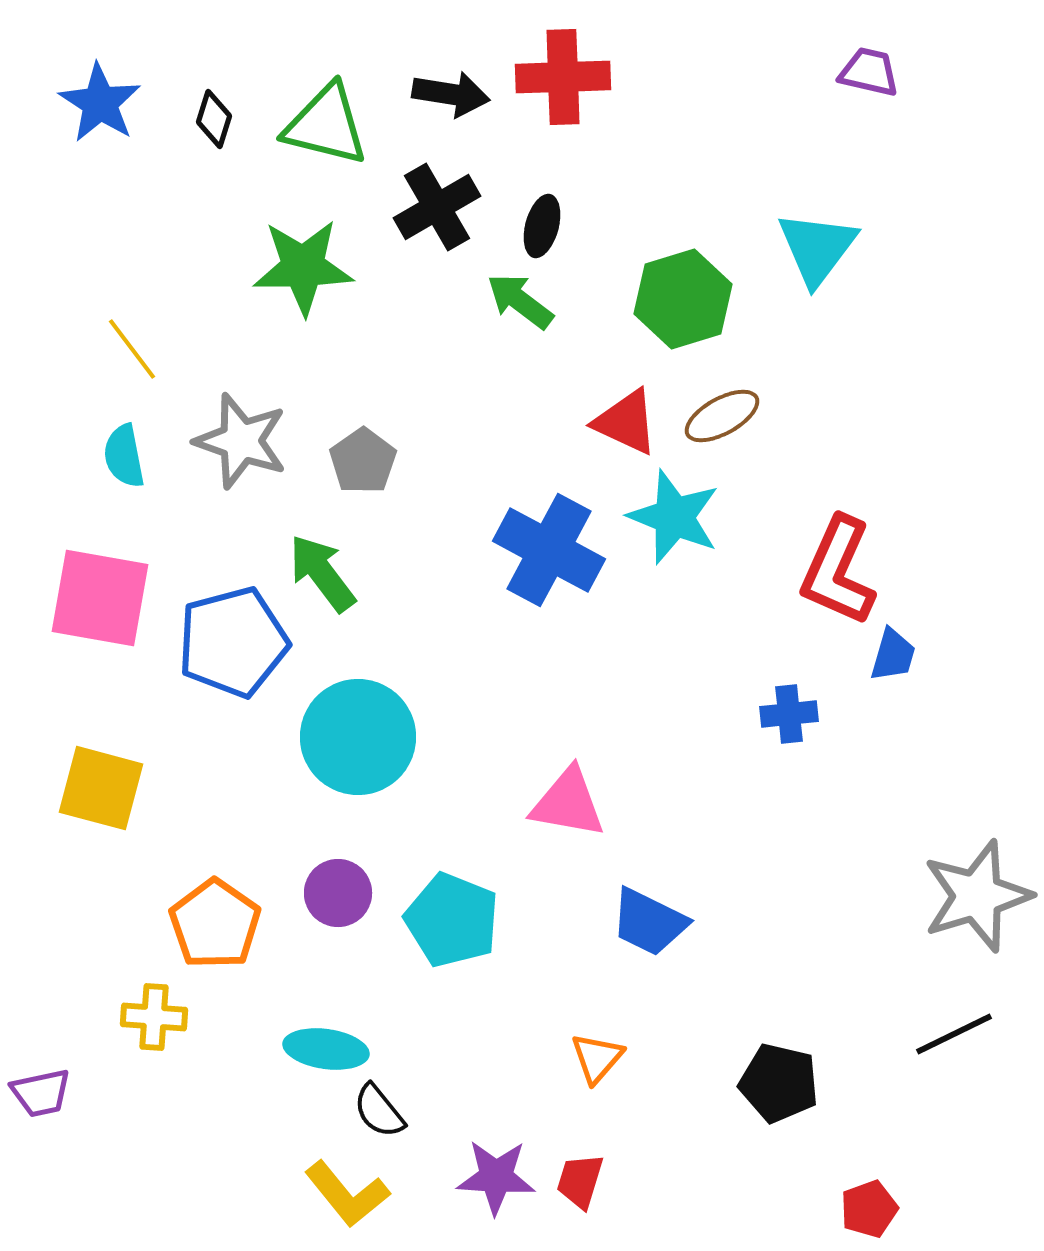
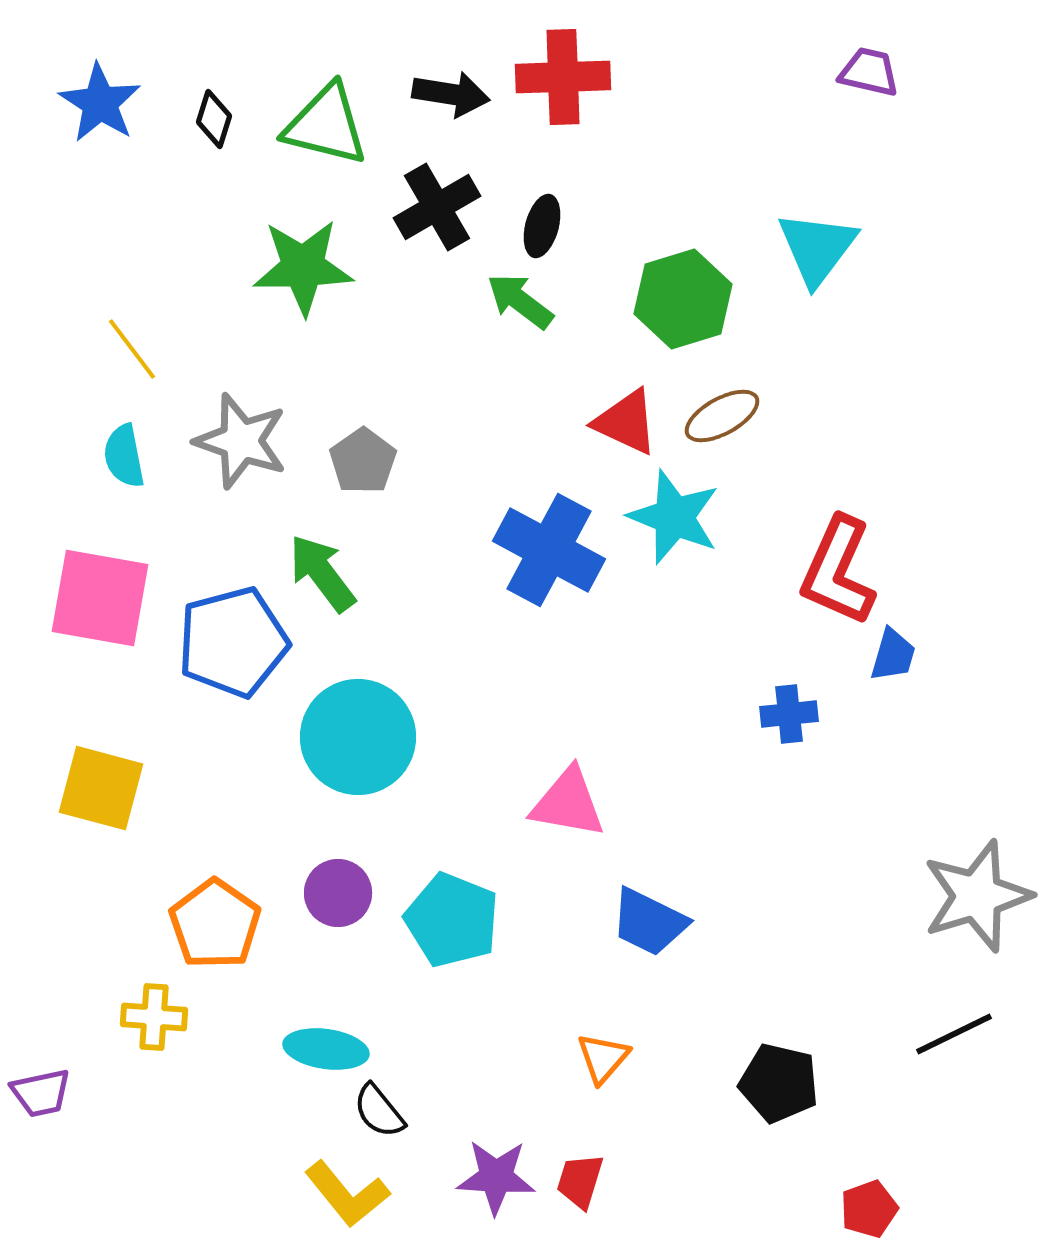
orange triangle at (597, 1058): moved 6 px right
